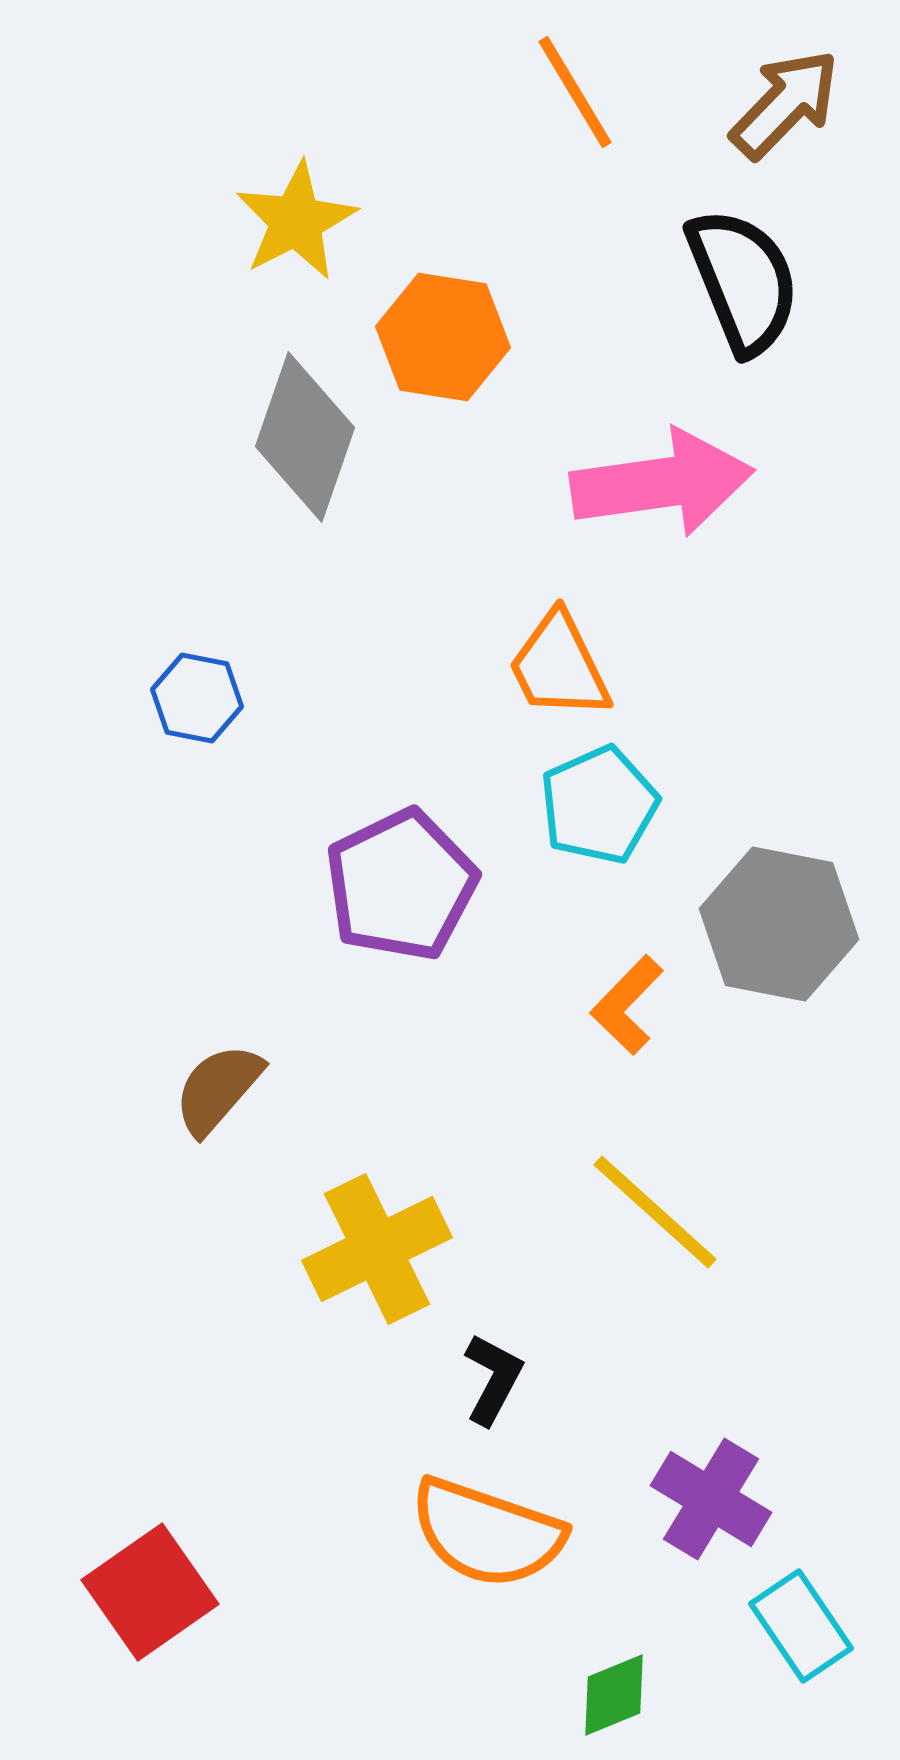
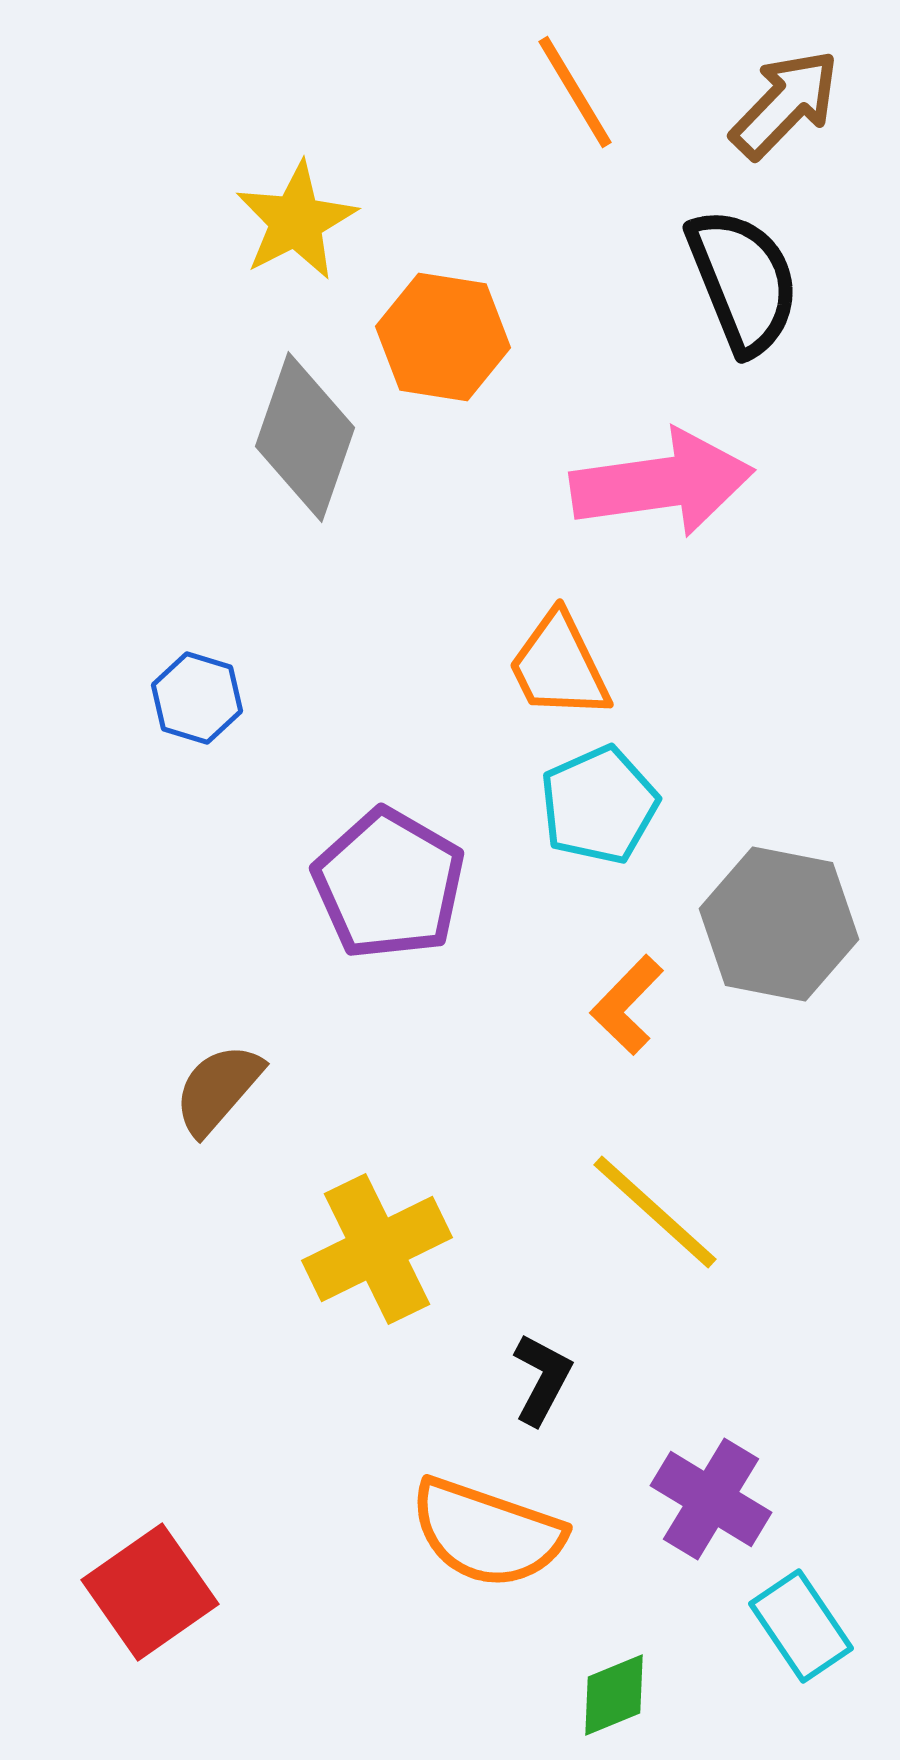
blue hexagon: rotated 6 degrees clockwise
purple pentagon: moved 12 px left, 1 px up; rotated 16 degrees counterclockwise
black L-shape: moved 49 px right
